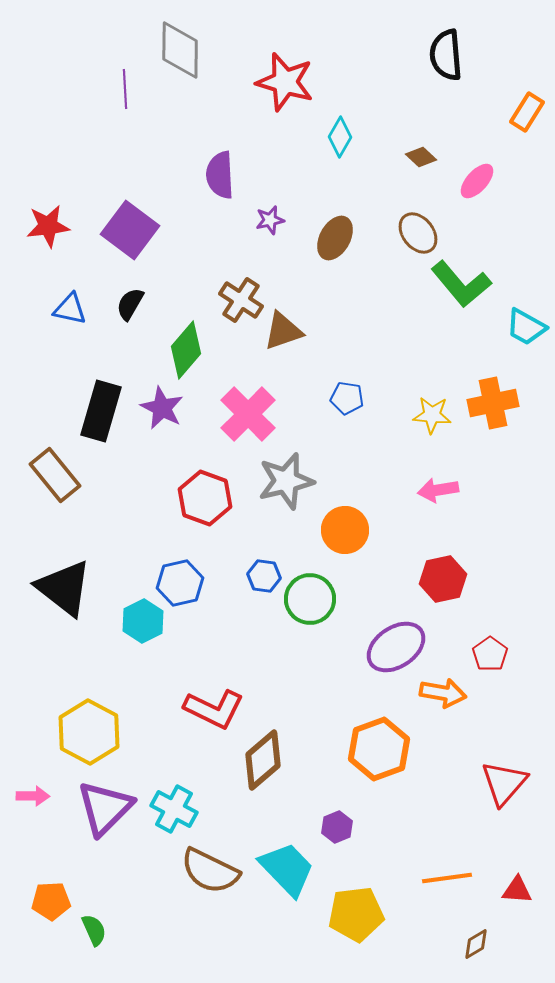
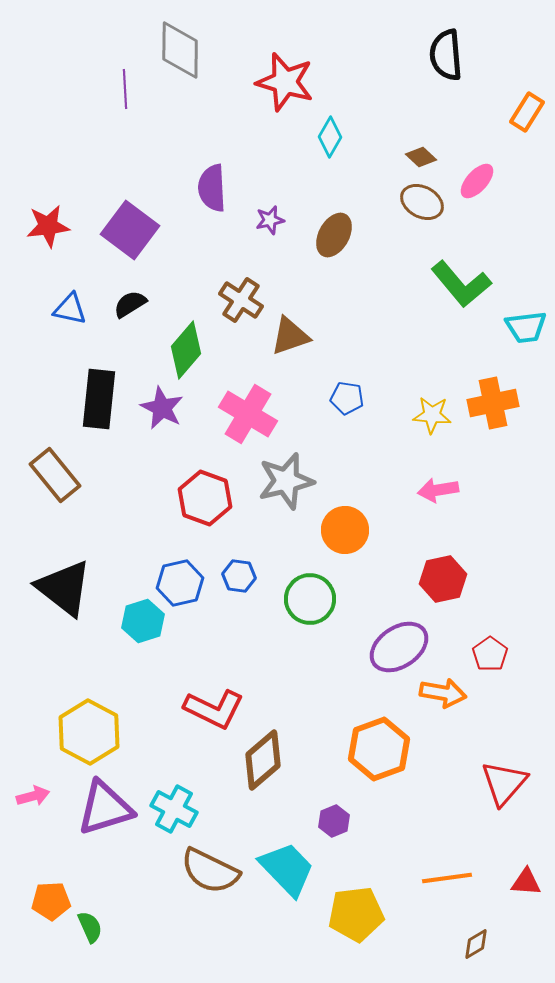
cyan diamond at (340, 137): moved 10 px left
purple semicircle at (220, 175): moved 8 px left, 13 px down
brown ellipse at (418, 233): moved 4 px right, 31 px up; rotated 24 degrees counterclockwise
brown ellipse at (335, 238): moved 1 px left, 3 px up
black semicircle at (130, 304): rotated 28 degrees clockwise
cyan trapezoid at (526, 327): rotated 36 degrees counterclockwise
brown triangle at (283, 331): moved 7 px right, 5 px down
black rectangle at (101, 411): moved 2 px left, 12 px up; rotated 10 degrees counterclockwise
pink cross at (248, 414): rotated 14 degrees counterclockwise
blue hexagon at (264, 576): moved 25 px left
cyan hexagon at (143, 621): rotated 9 degrees clockwise
purple ellipse at (396, 647): moved 3 px right
pink arrow at (33, 796): rotated 16 degrees counterclockwise
purple triangle at (105, 808): rotated 28 degrees clockwise
purple hexagon at (337, 827): moved 3 px left, 6 px up
red triangle at (517, 890): moved 9 px right, 8 px up
green semicircle at (94, 930): moved 4 px left, 3 px up
